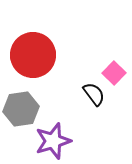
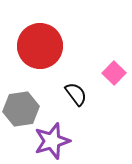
red circle: moved 7 px right, 9 px up
black semicircle: moved 18 px left
purple star: moved 1 px left
